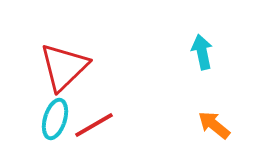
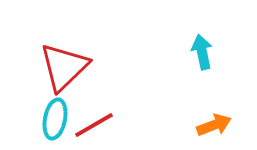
cyan ellipse: rotated 6 degrees counterclockwise
orange arrow: rotated 120 degrees clockwise
